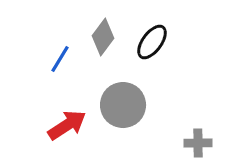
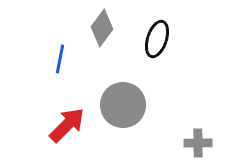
gray diamond: moved 1 px left, 9 px up
black ellipse: moved 5 px right, 3 px up; rotated 18 degrees counterclockwise
blue line: rotated 20 degrees counterclockwise
red arrow: rotated 12 degrees counterclockwise
